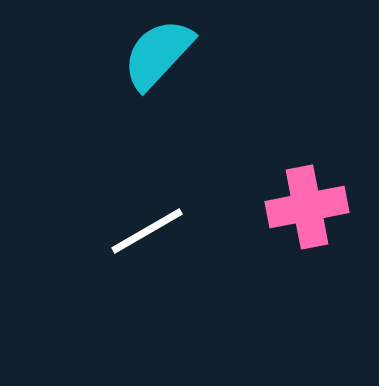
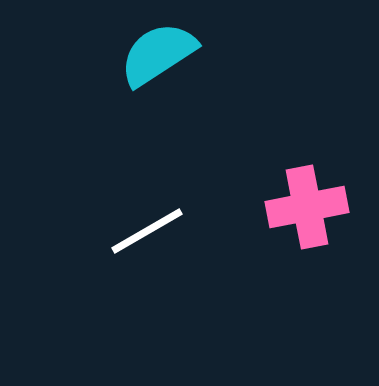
cyan semicircle: rotated 14 degrees clockwise
